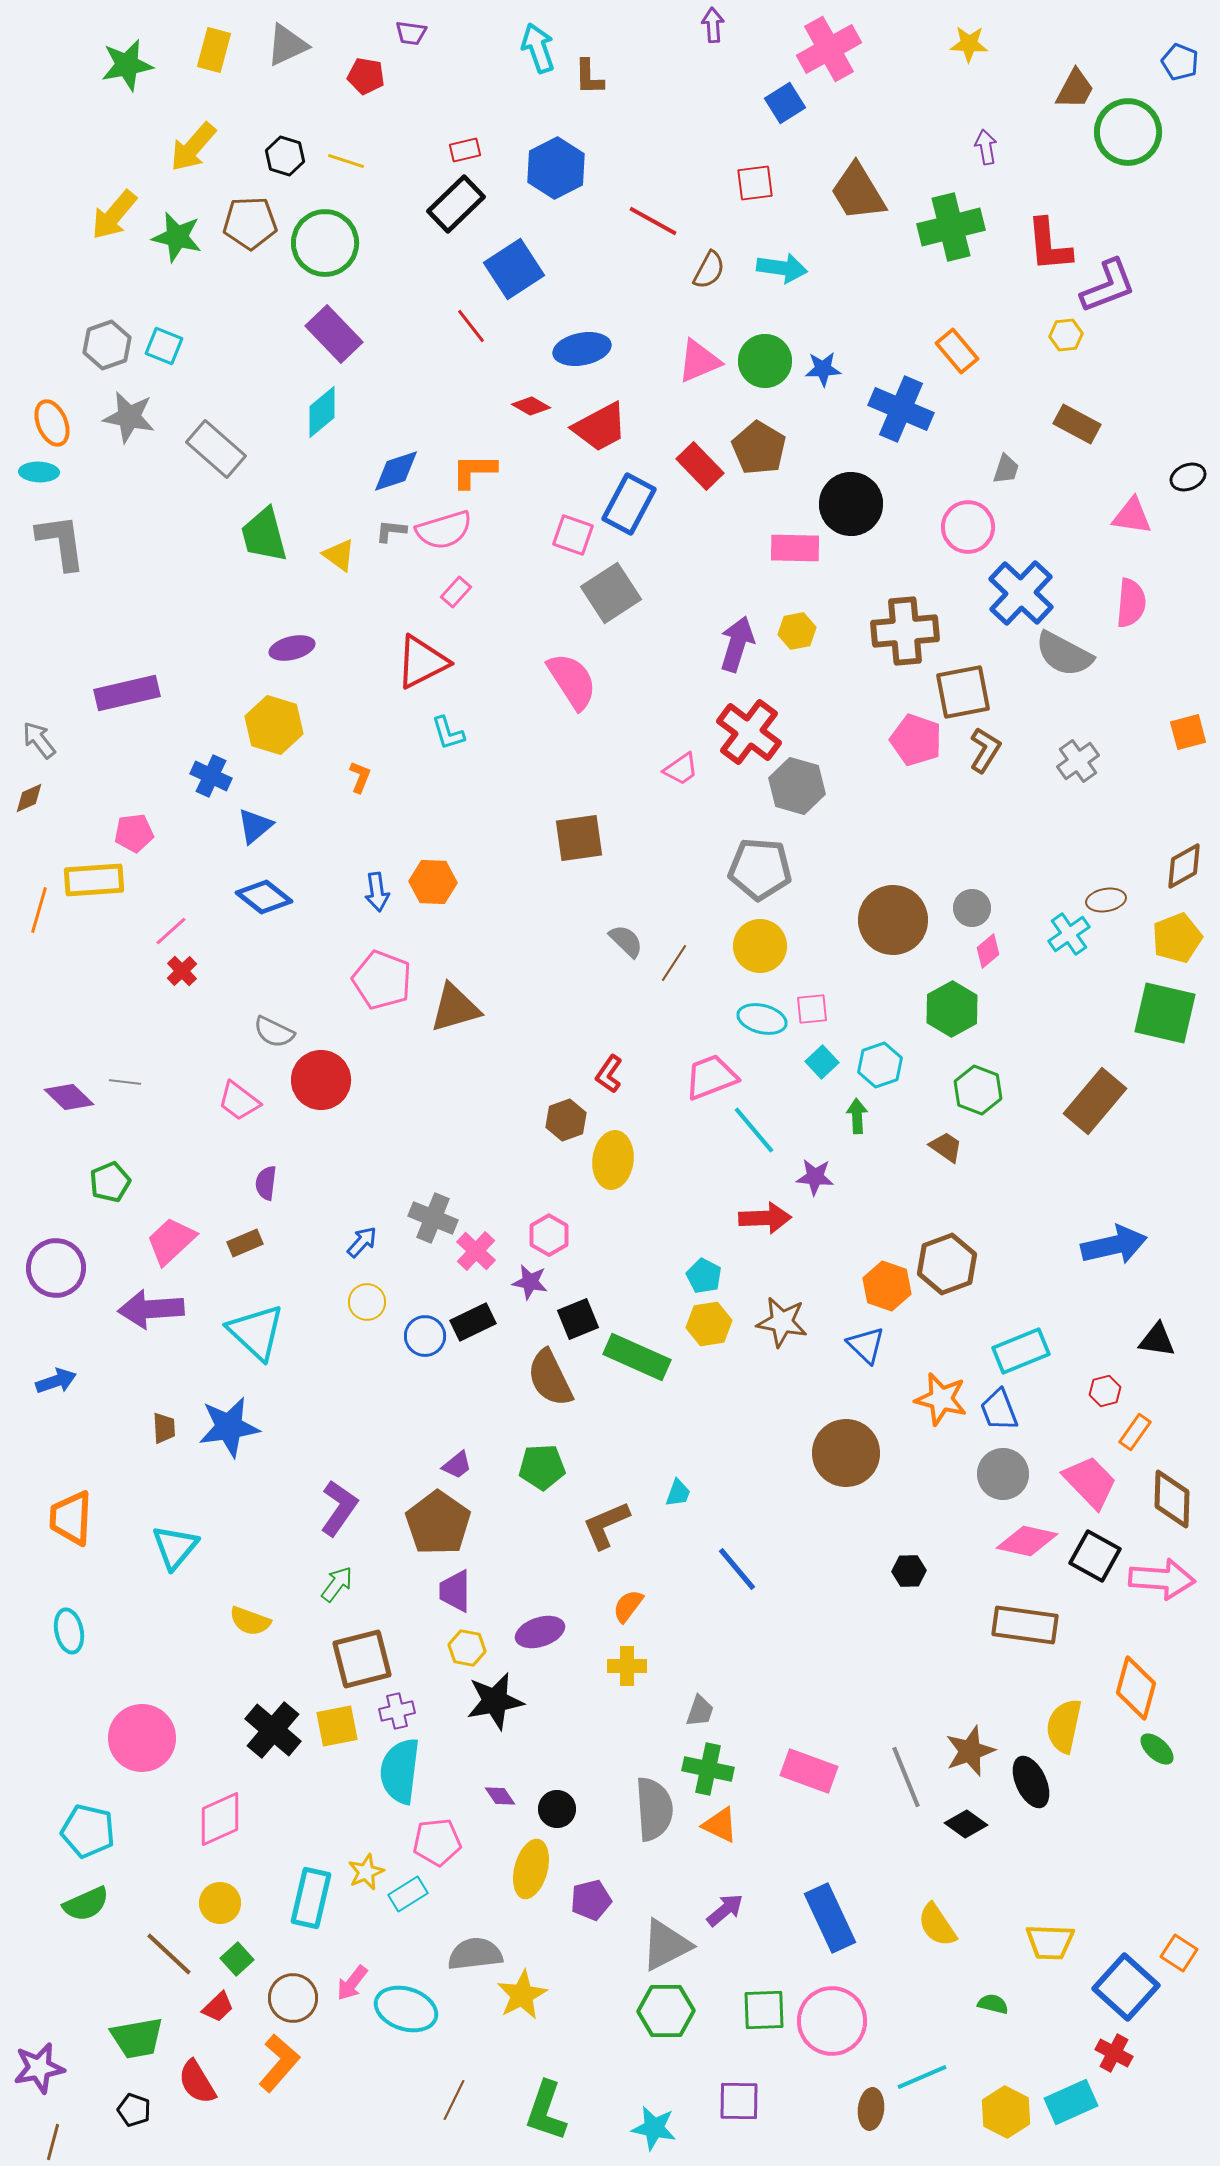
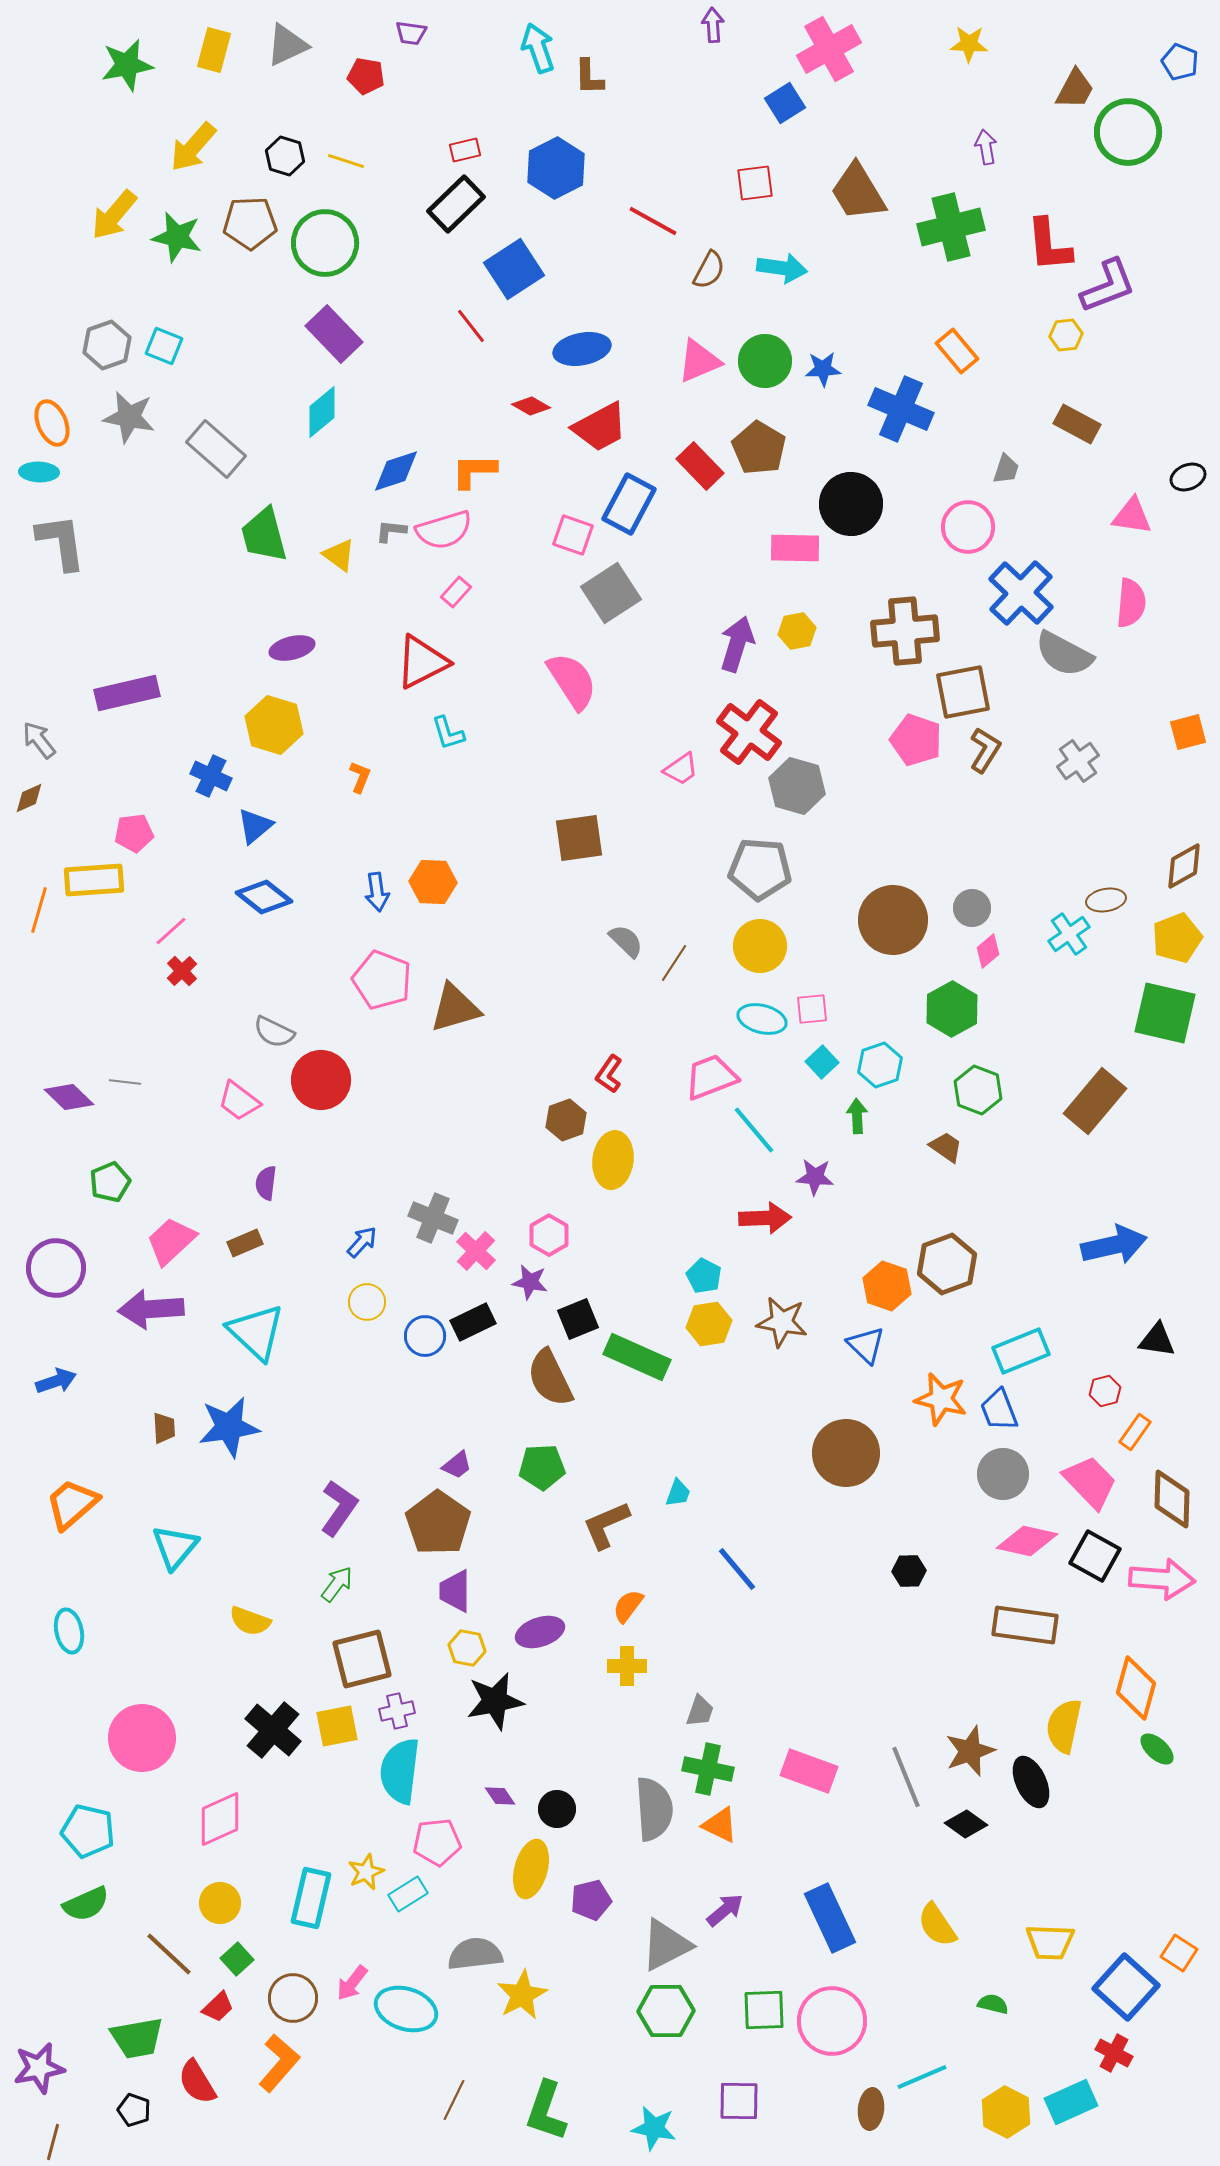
orange trapezoid at (71, 1518): moved 1 px right, 14 px up; rotated 46 degrees clockwise
